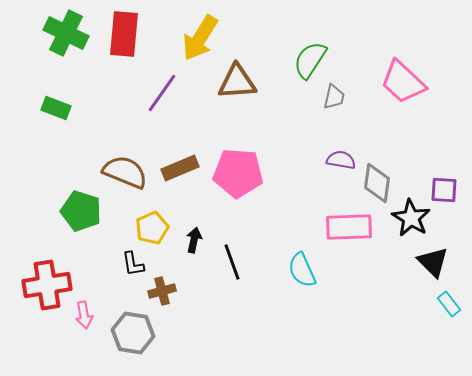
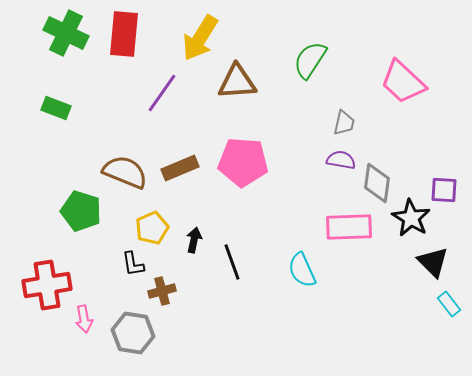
gray trapezoid: moved 10 px right, 26 px down
pink pentagon: moved 5 px right, 11 px up
pink arrow: moved 4 px down
